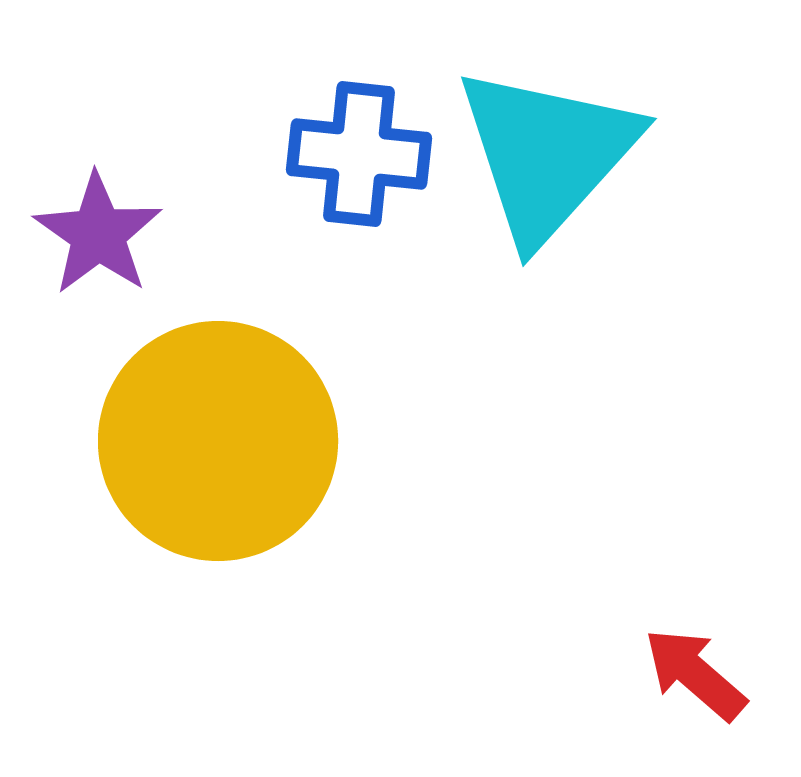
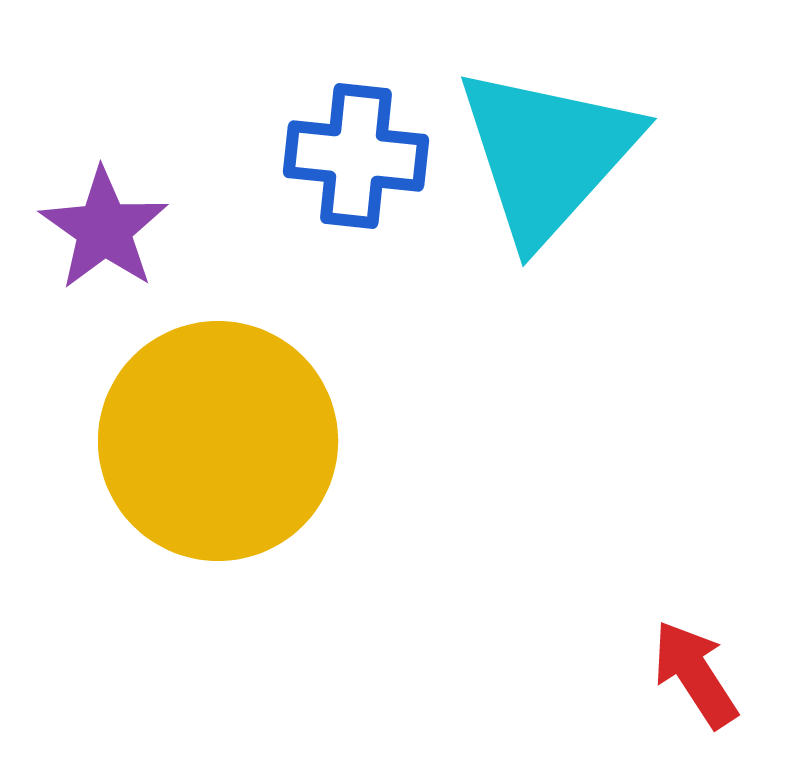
blue cross: moved 3 px left, 2 px down
purple star: moved 6 px right, 5 px up
red arrow: rotated 16 degrees clockwise
